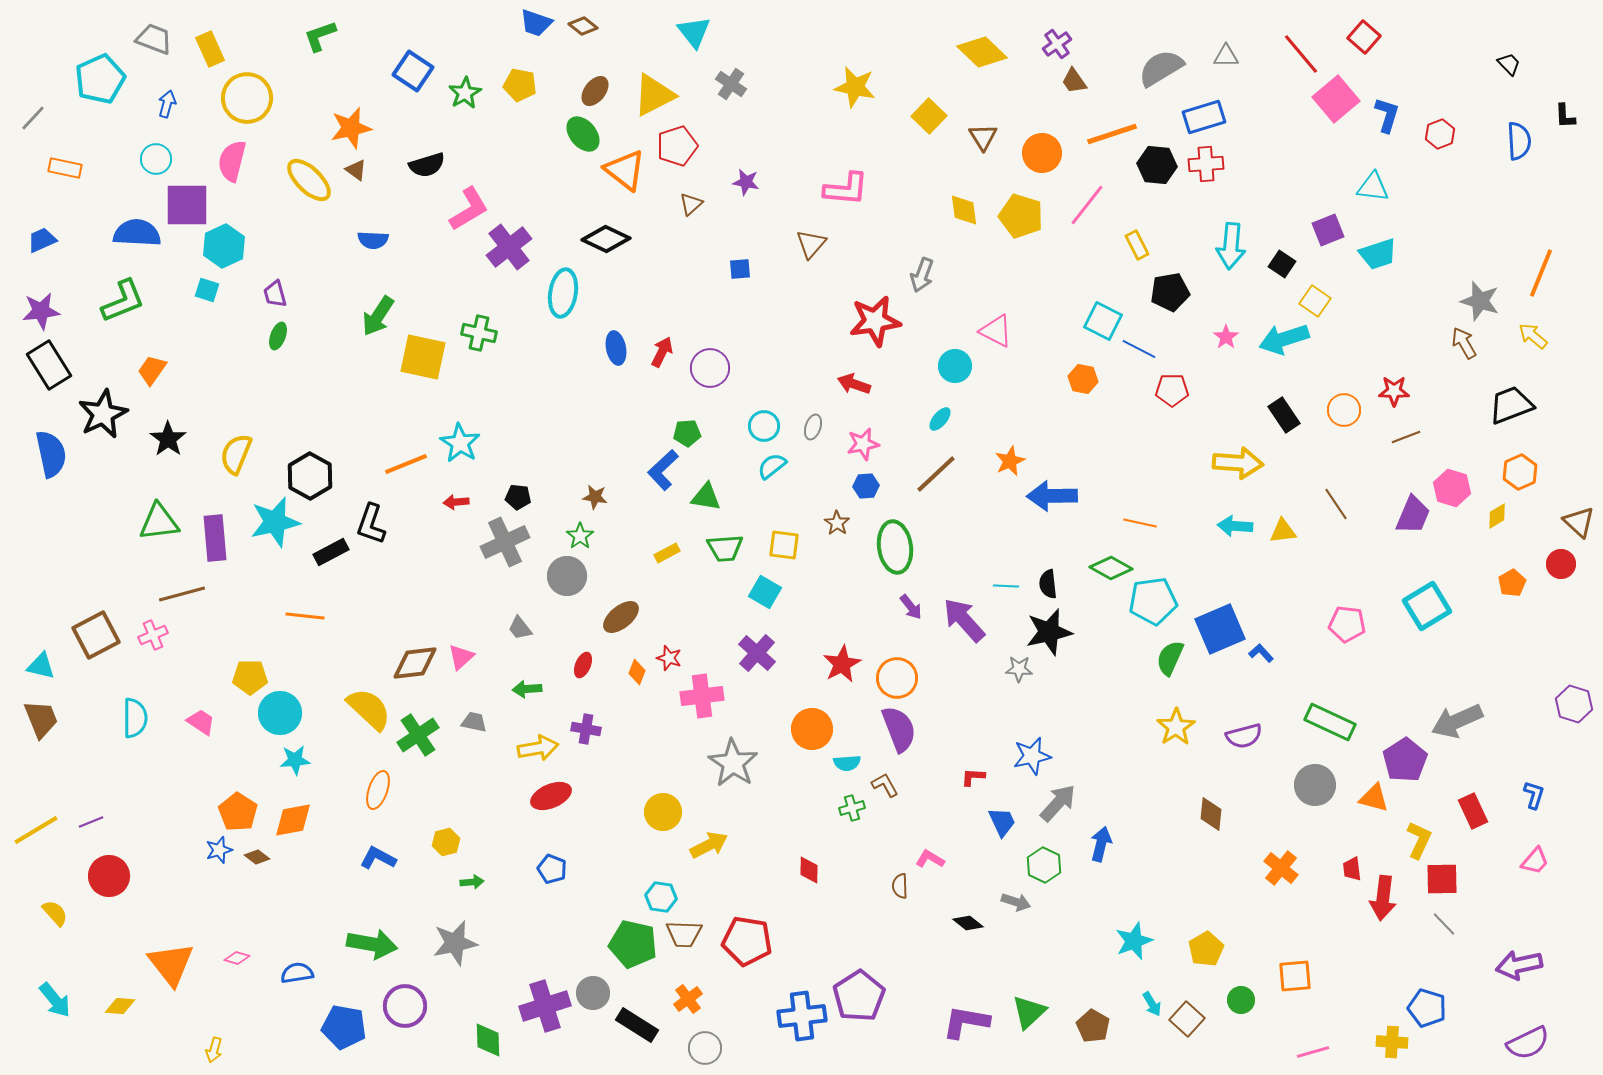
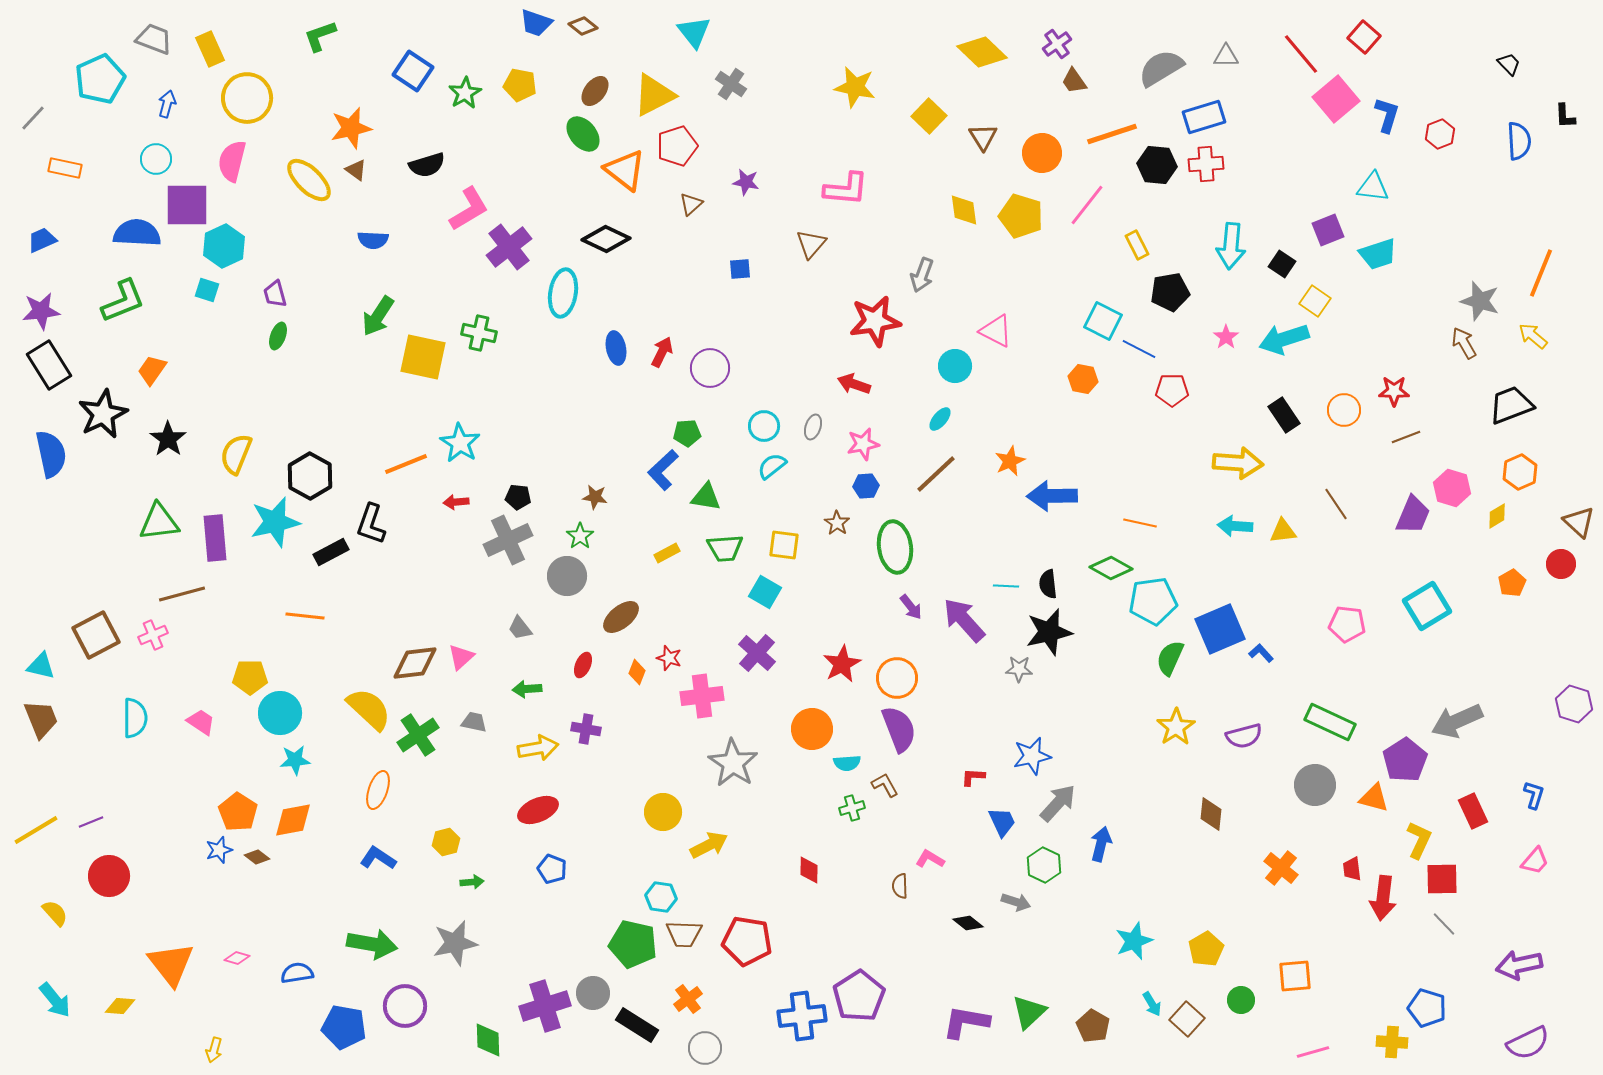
gray cross at (505, 542): moved 3 px right, 2 px up
red ellipse at (551, 796): moved 13 px left, 14 px down
blue L-shape at (378, 858): rotated 6 degrees clockwise
